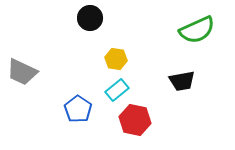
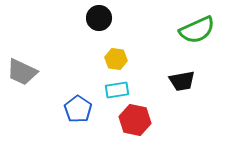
black circle: moved 9 px right
cyan rectangle: rotated 30 degrees clockwise
